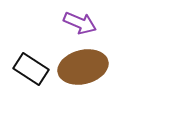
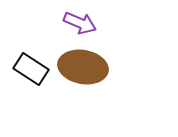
brown ellipse: rotated 24 degrees clockwise
